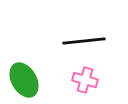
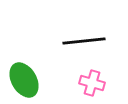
pink cross: moved 7 px right, 3 px down
